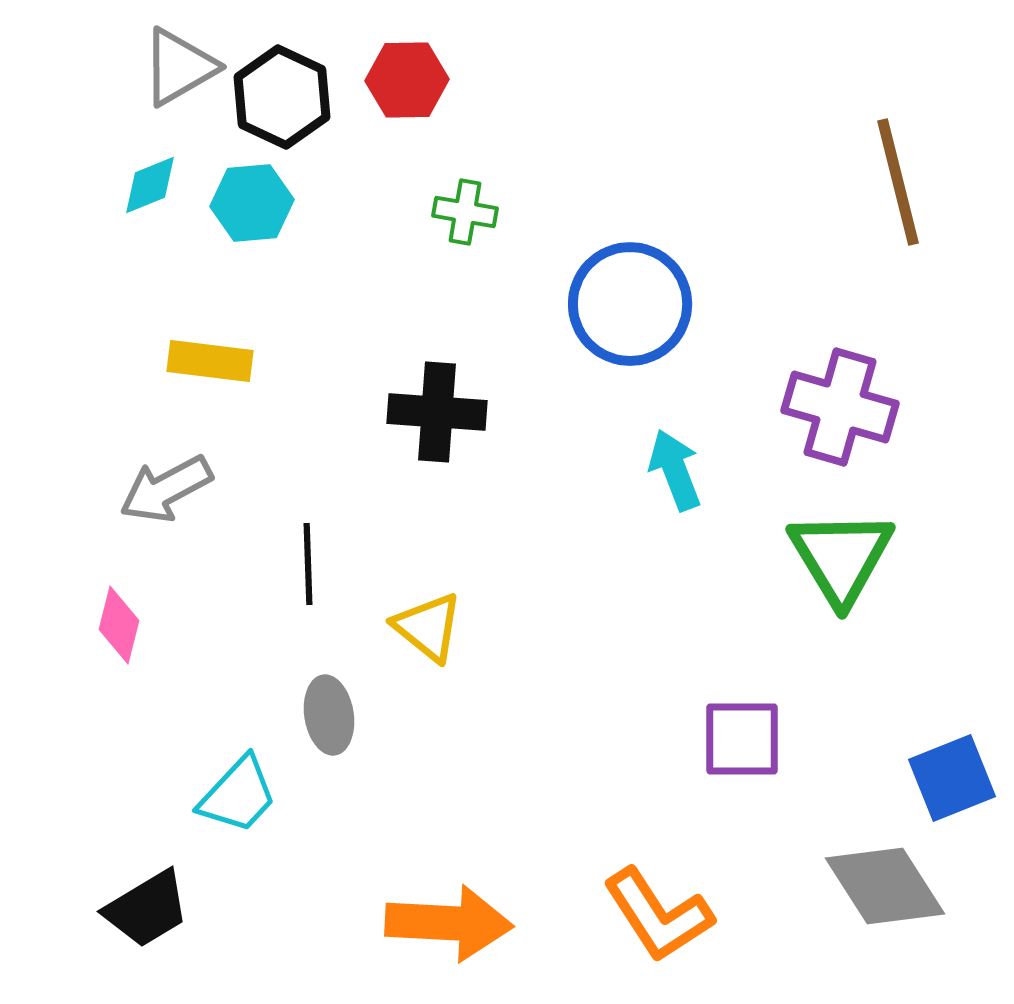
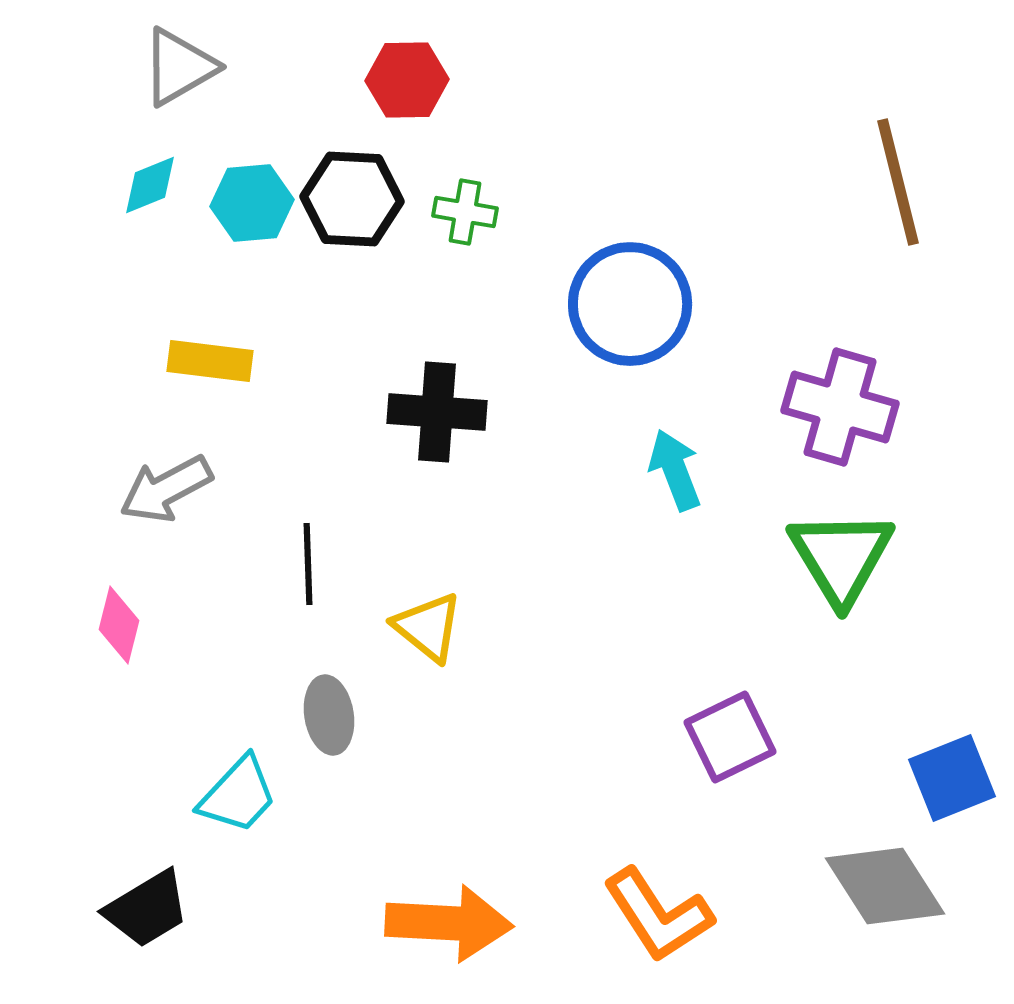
black hexagon: moved 70 px right, 102 px down; rotated 22 degrees counterclockwise
purple square: moved 12 px left, 2 px up; rotated 26 degrees counterclockwise
